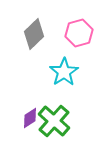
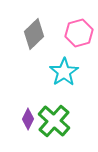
purple diamond: moved 2 px left, 1 px down; rotated 30 degrees counterclockwise
